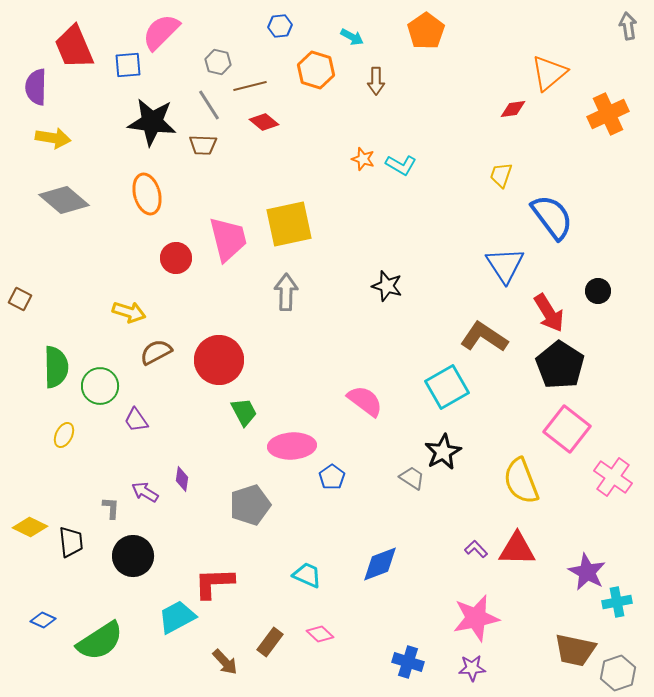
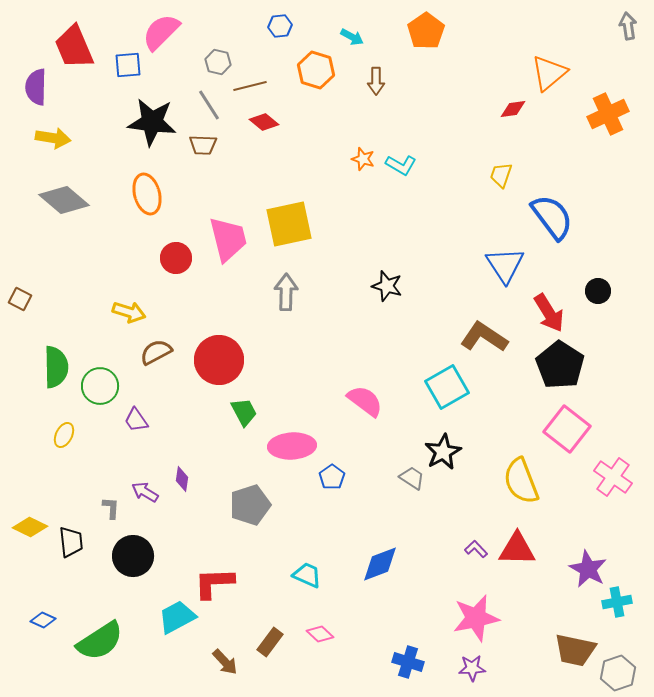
purple star at (587, 572): moved 1 px right, 3 px up
